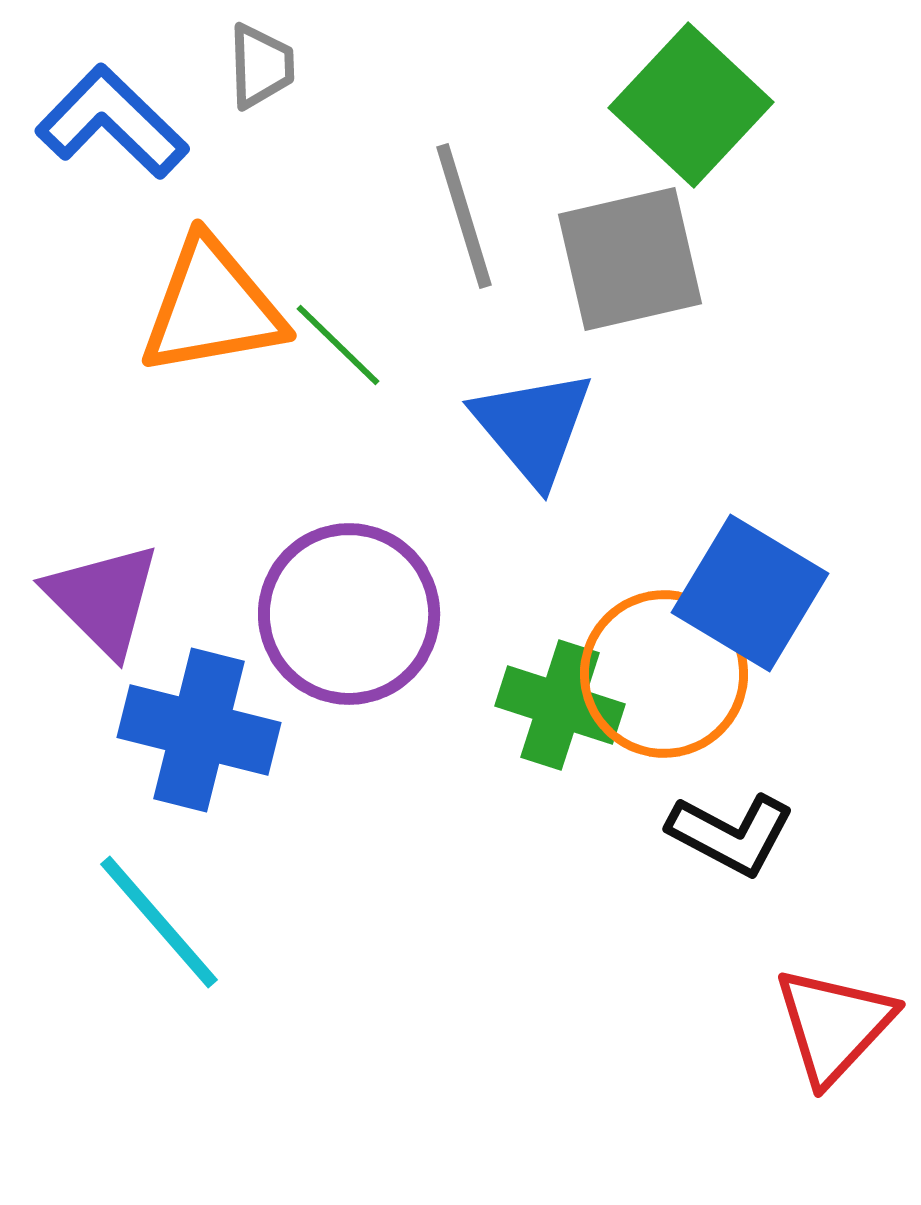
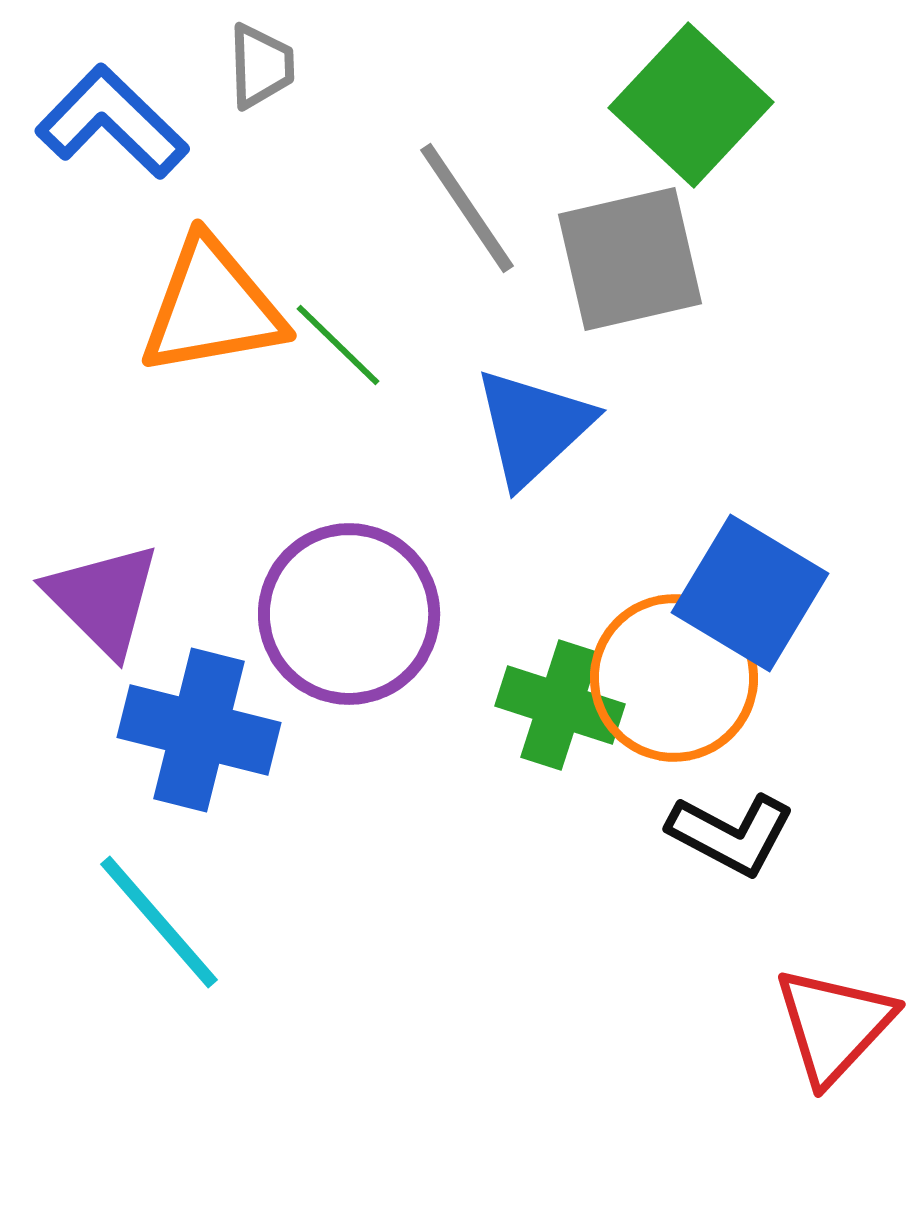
gray line: moved 3 px right, 8 px up; rotated 17 degrees counterclockwise
blue triangle: rotated 27 degrees clockwise
orange circle: moved 10 px right, 4 px down
